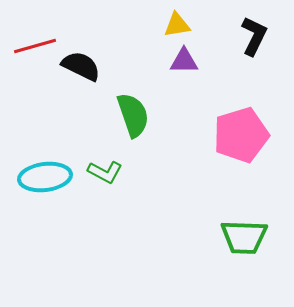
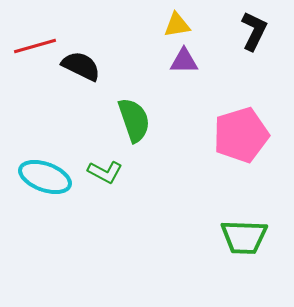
black L-shape: moved 5 px up
green semicircle: moved 1 px right, 5 px down
cyan ellipse: rotated 27 degrees clockwise
